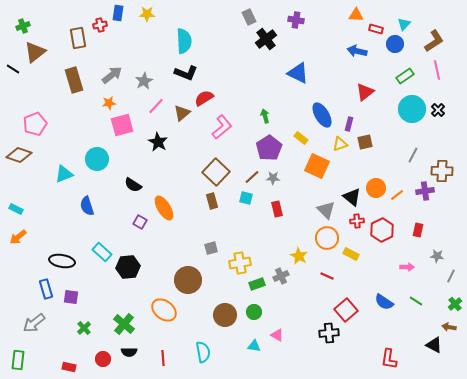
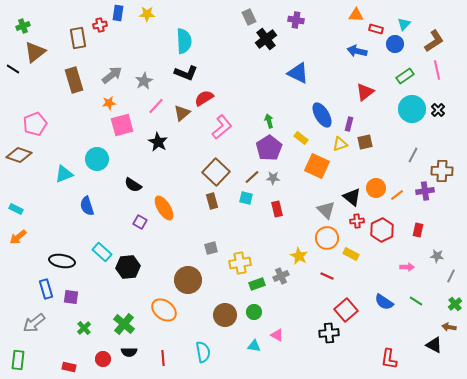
green arrow at (265, 116): moved 4 px right, 5 px down
